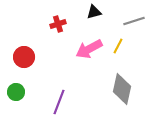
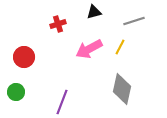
yellow line: moved 2 px right, 1 px down
purple line: moved 3 px right
